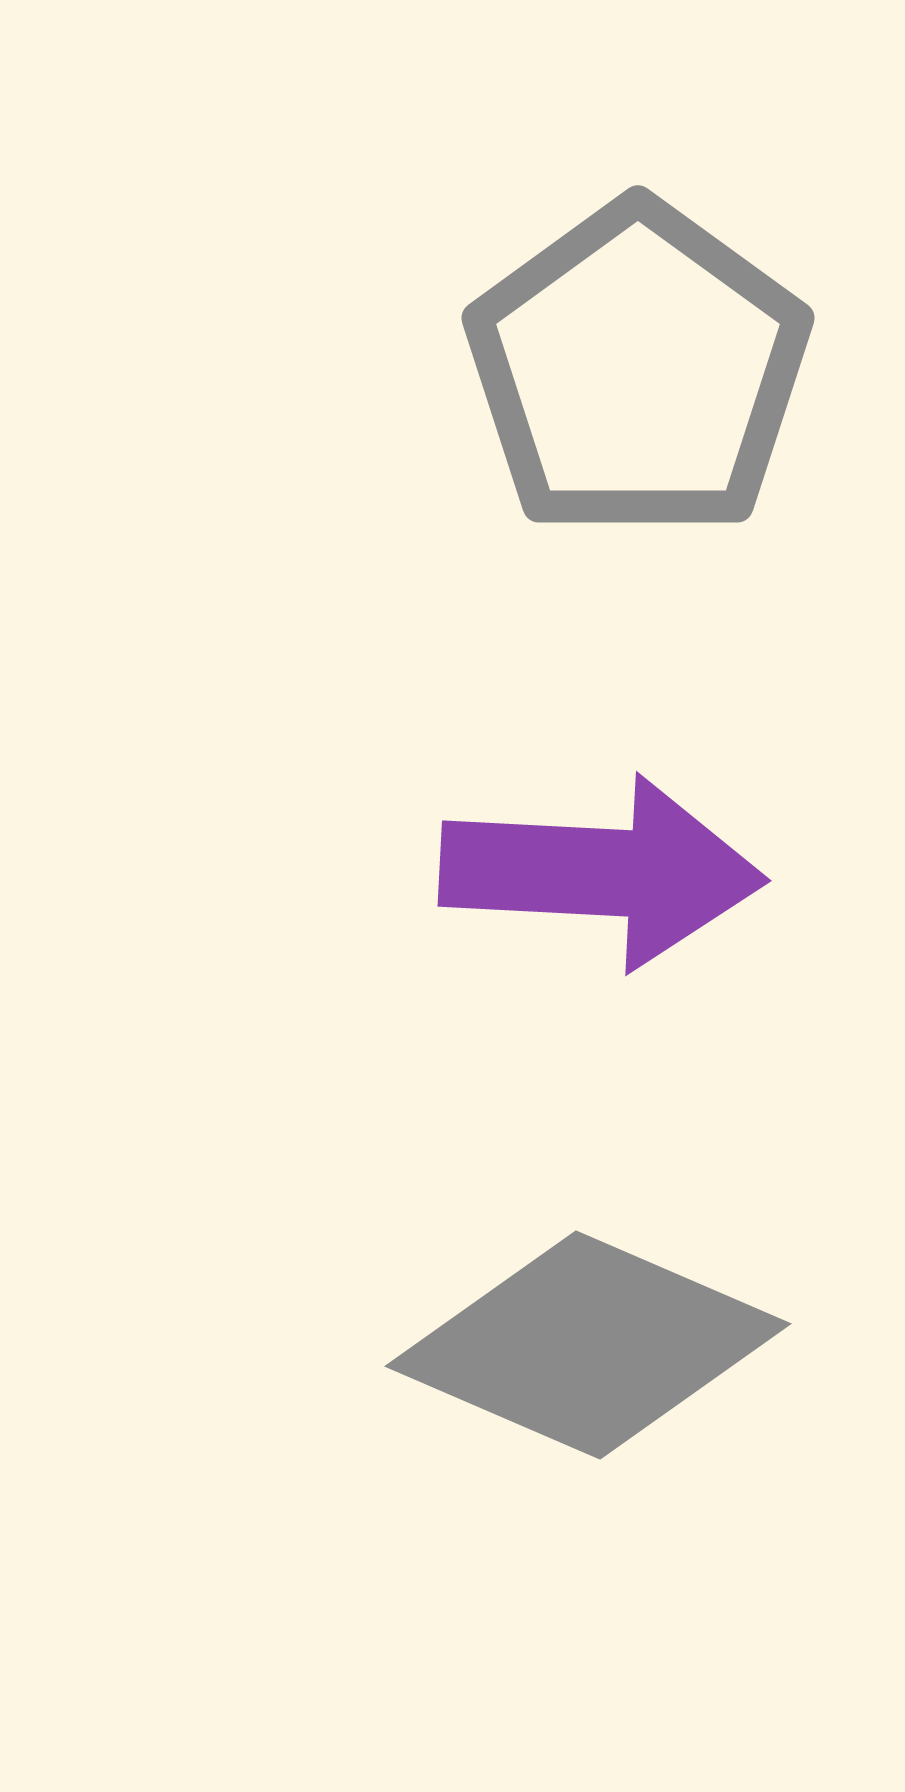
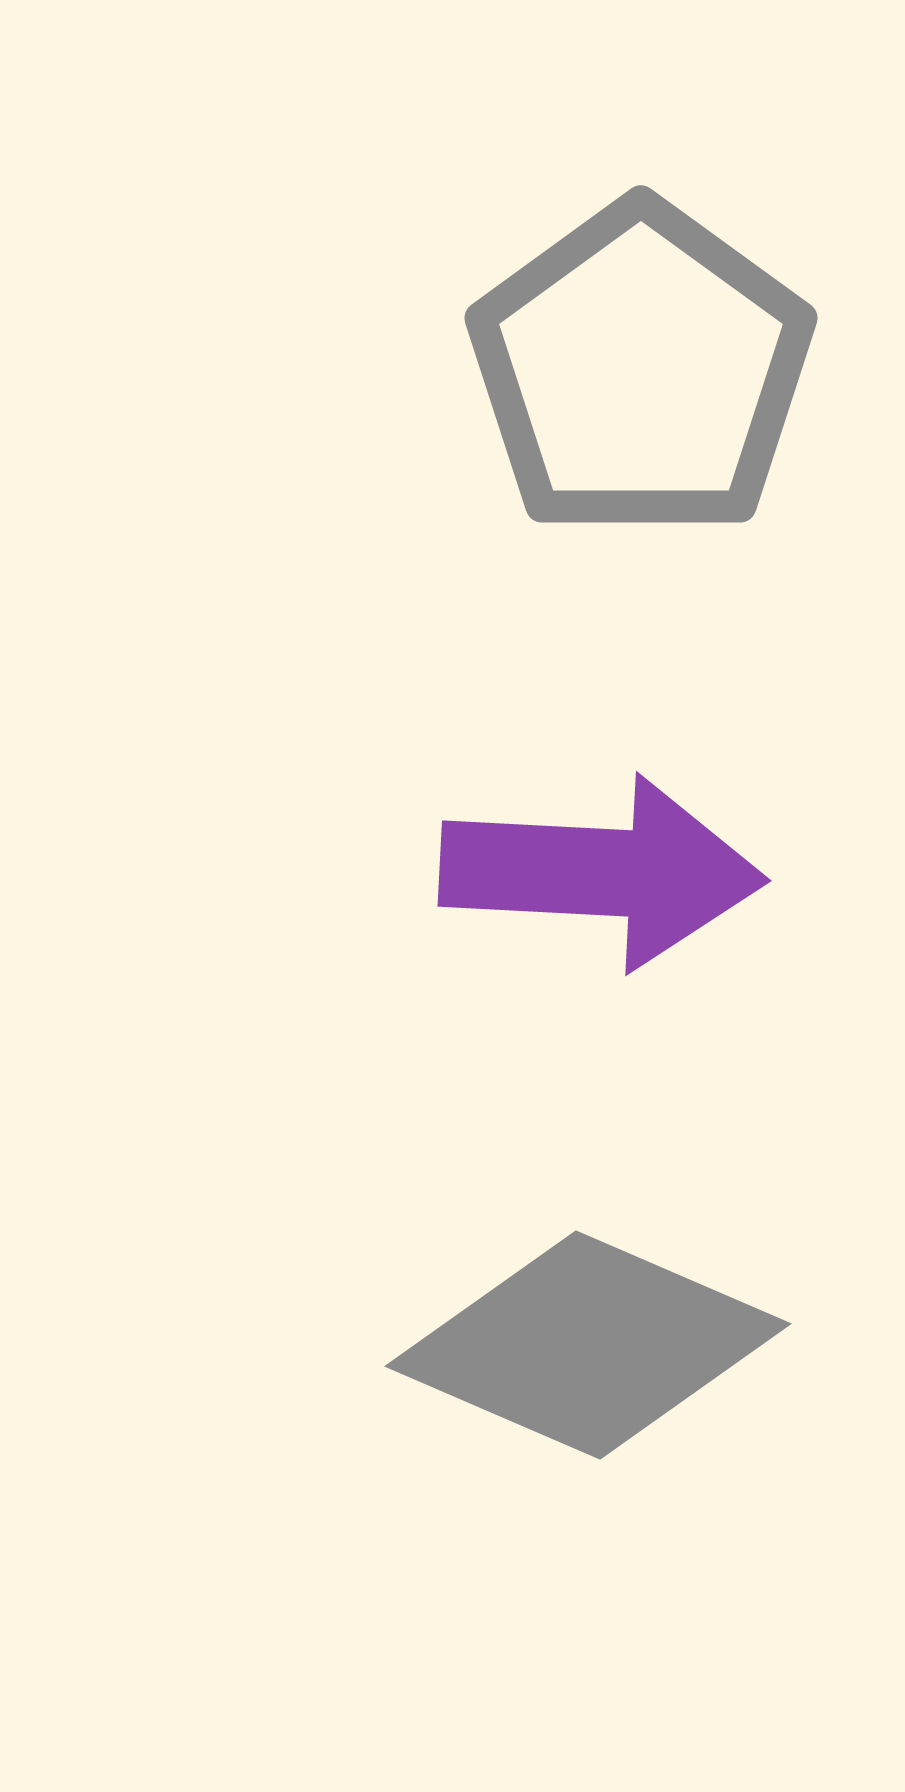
gray pentagon: moved 3 px right
